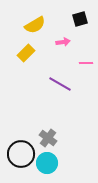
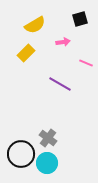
pink line: rotated 24 degrees clockwise
